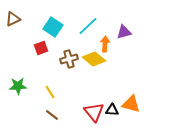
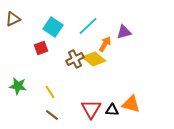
orange arrow: rotated 28 degrees clockwise
brown cross: moved 6 px right; rotated 12 degrees counterclockwise
green star: rotated 12 degrees clockwise
red triangle: moved 3 px left, 3 px up; rotated 10 degrees clockwise
